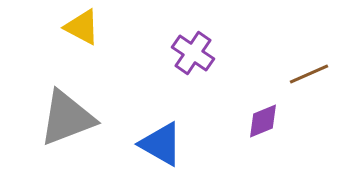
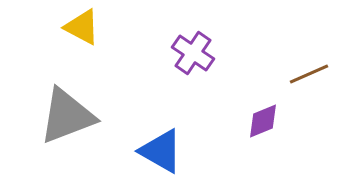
gray triangle: moved 2 px up
blue triangle: moved 7 px down
